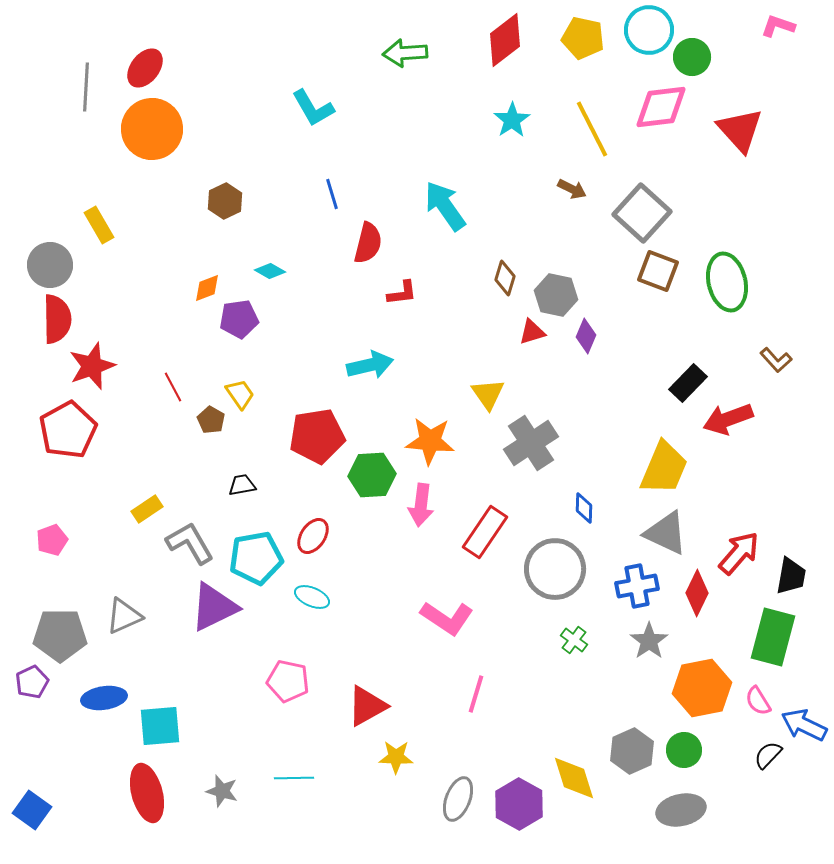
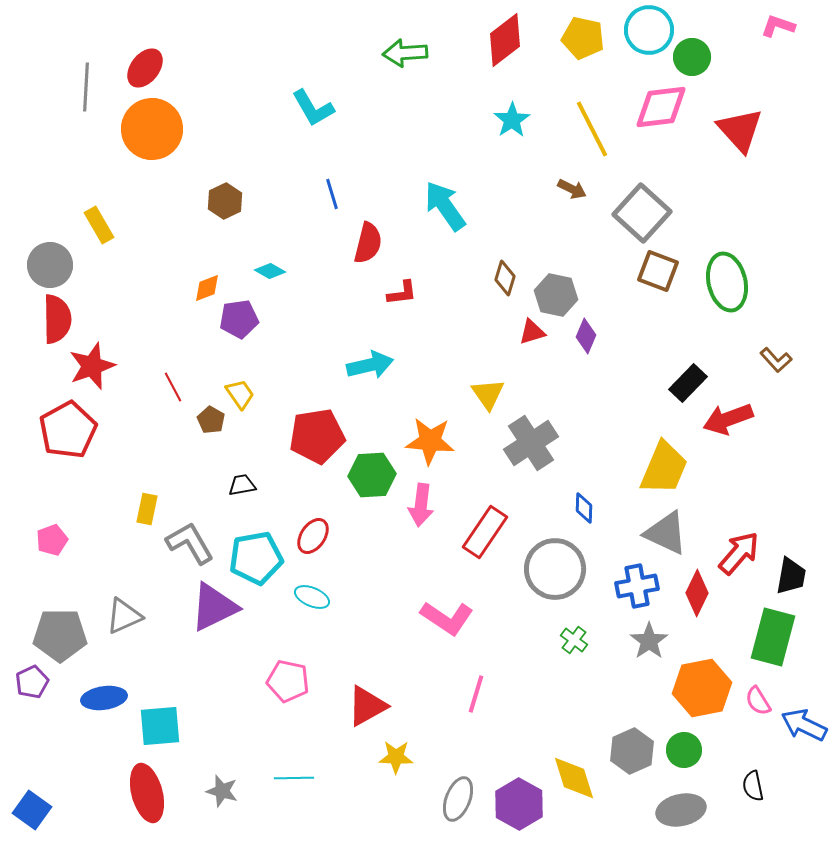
yellow rectangle at (147, 509): rotated 44 degrees counterclockwise
black semicircle at (768, 755): moved 15 px left, 31 px down; rotated 56 degrees counterclockwise
